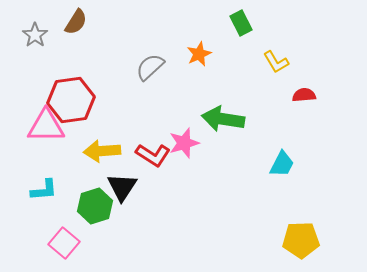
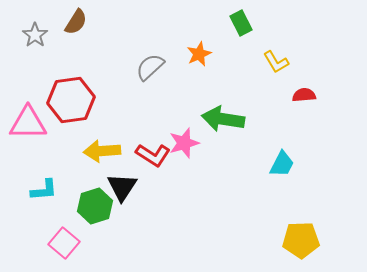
pink triangle: moved 18 px left, 3 px up
